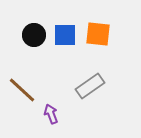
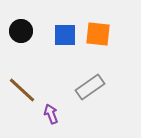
black circle: moved 13 px left, 4 px up
gray rectangle: moved 1 px down
